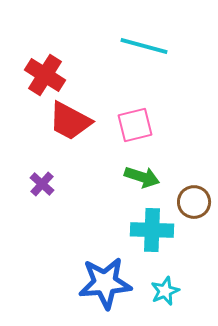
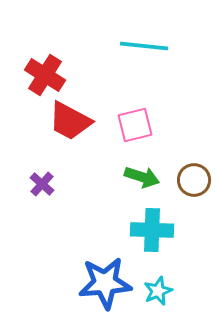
cyan line: rotated 9 degrees counterclockwise
brown circle: moved 22 px up
cyan star: moved 7 px left
